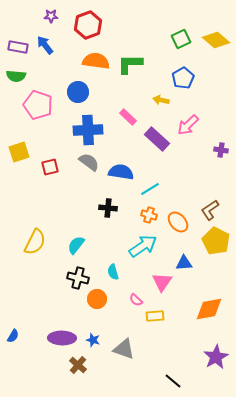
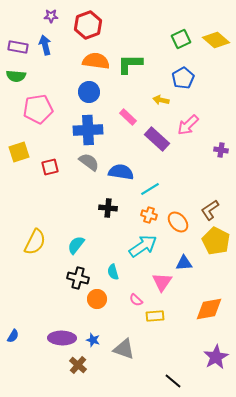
blue arrow at (45, 45): rotated 24 degrees clockwise
blue circle at (78, 92): moved 11 px right
pink pentagon at (38, 105): moved 4 px down; rotated 28 degrees counterclockwise
